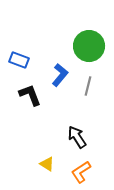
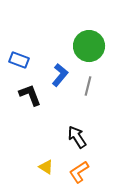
yellow triangle: moved 1 px left, 3 px down
orange L-shape: moved 2 px left
